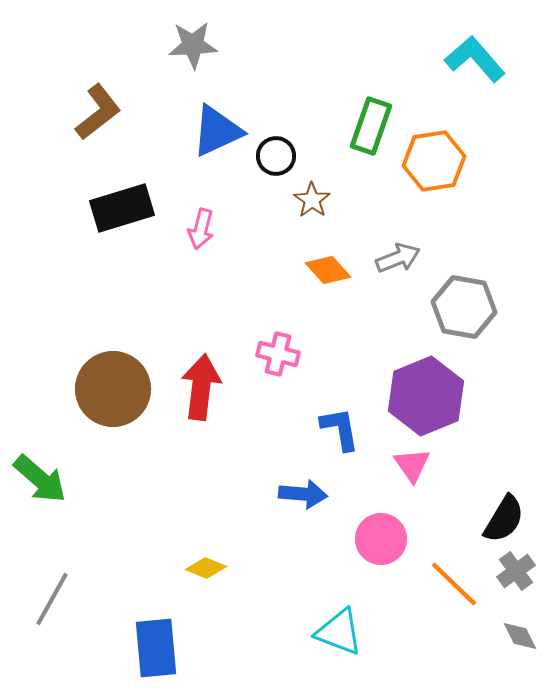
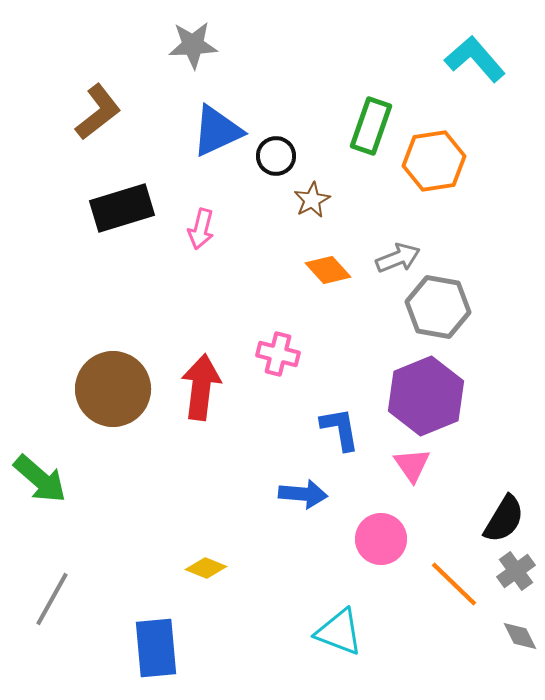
brown star: rotated 9 degrees clockwise
gray hexagon: moved 26 px left
